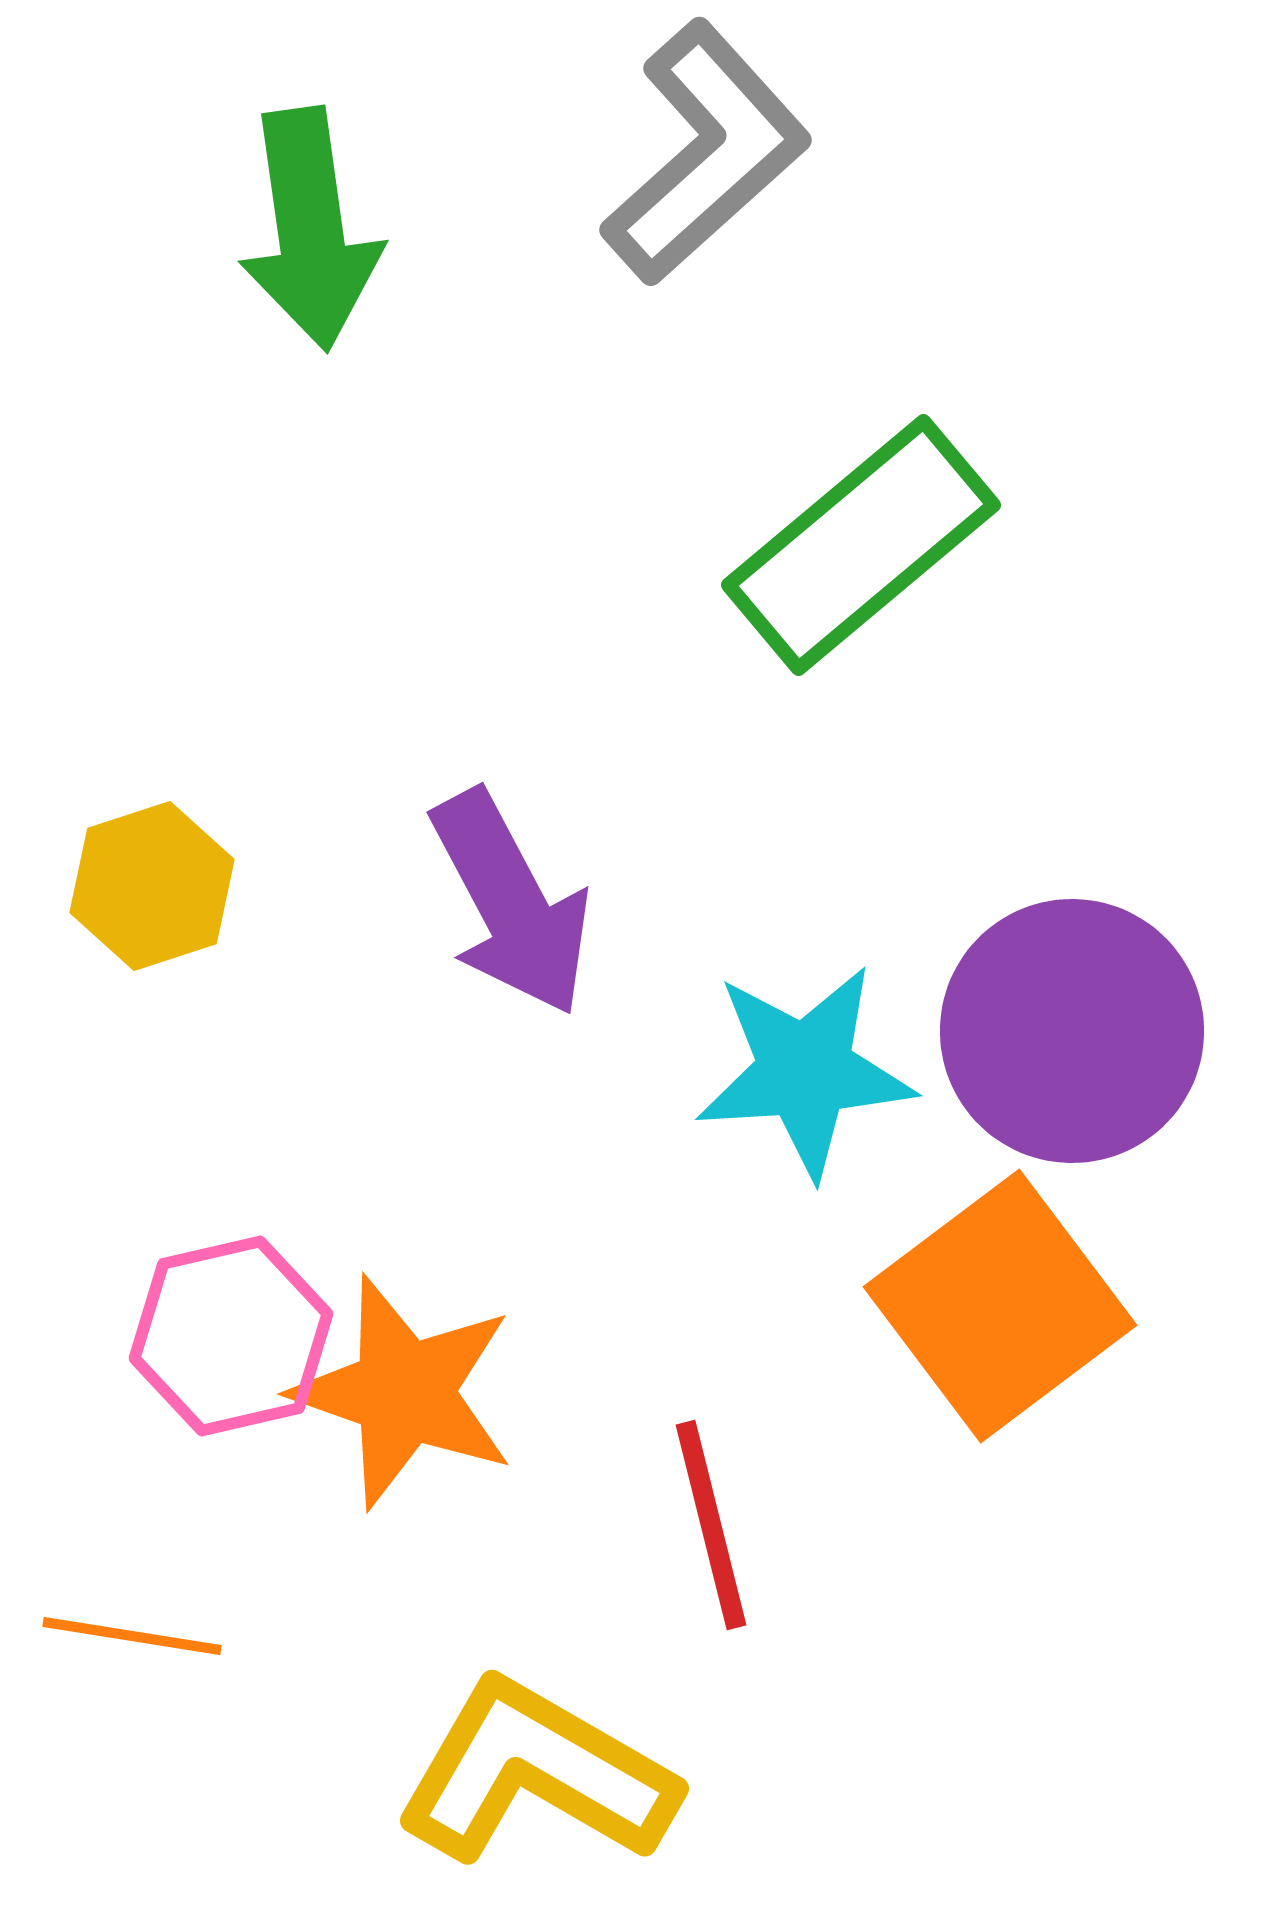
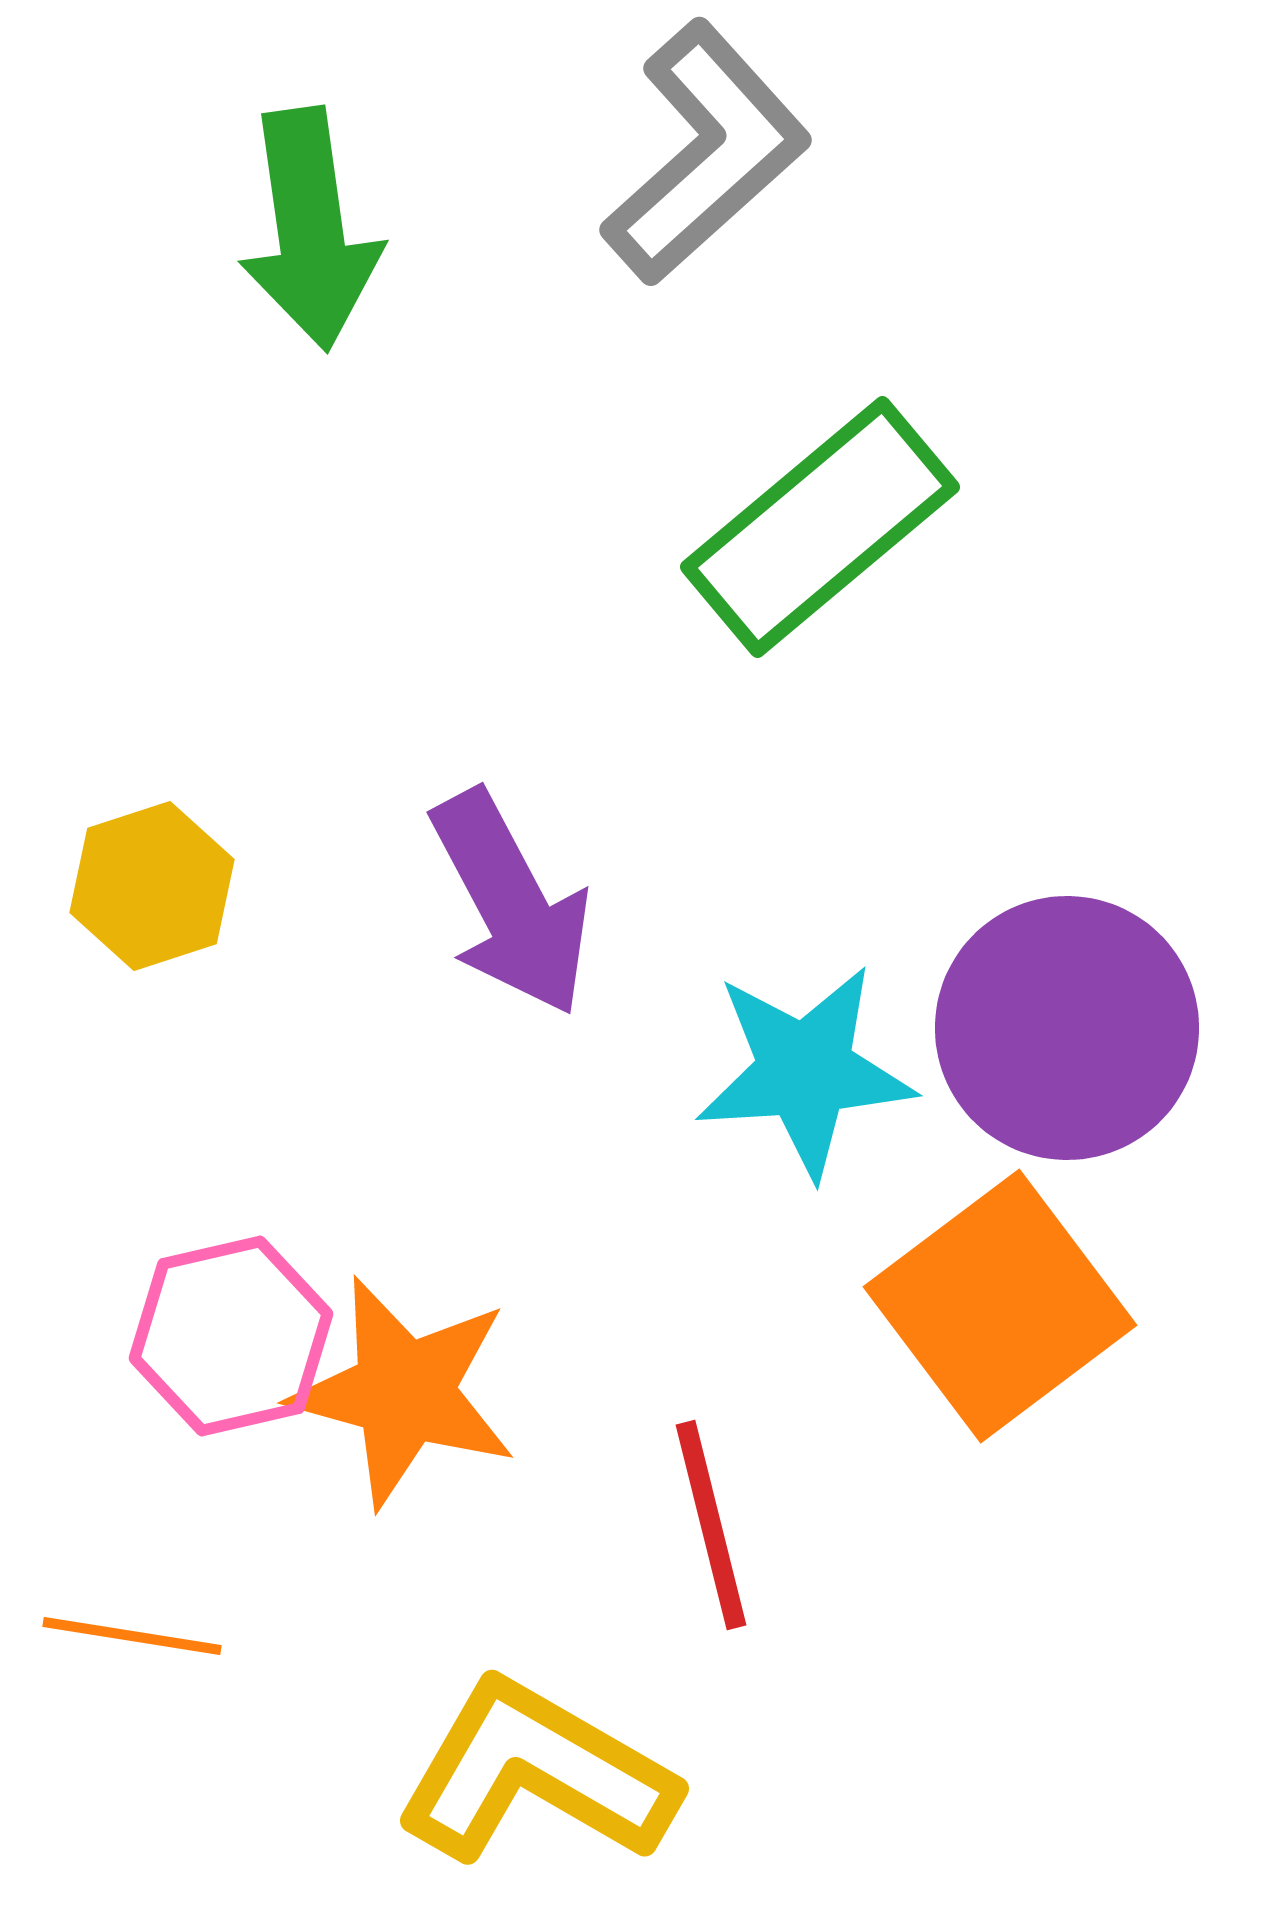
green rectangle: moved 41 px left, 18 px up
purple circle: moved 5 px left, 3 px up
orange star: rotated 4 degrees counterclockwise
